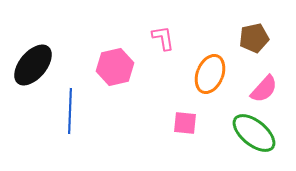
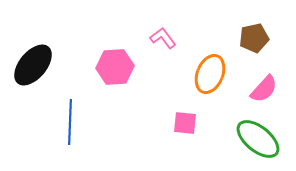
pink L-shape: rotated 28 degrees counterclockwise
pink hexagon: rotated 9 degrees clockwise
blue line: moved 11 px down
green ellipse: moved 4 px right, 6 px down
